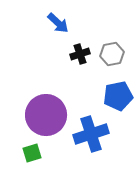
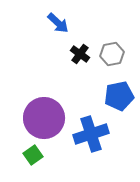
black cross: rotated 36 degrees counterclockwise
blue pentagon: moved 1 px right
purple circle: moved 2 px left, 3 px down
green square: moved 1 px right, 2 px down; rotated 18 degrees counterclockwise
